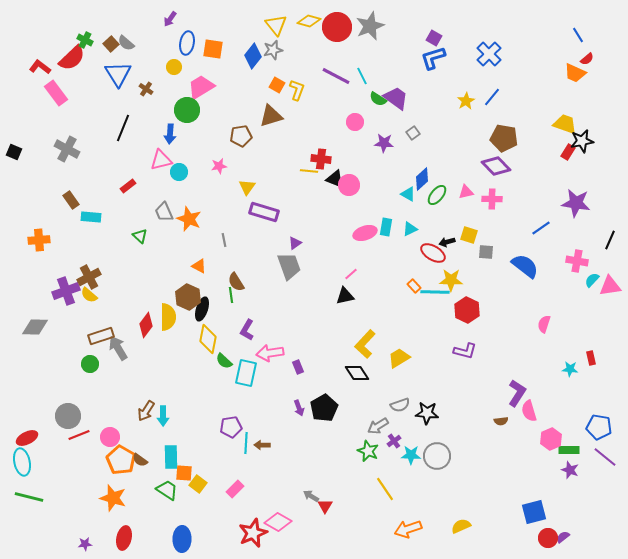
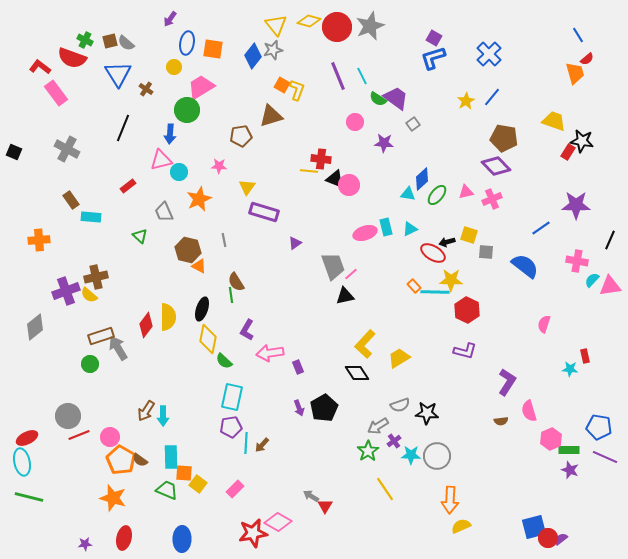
brown square at (111, 44): moved 1 px left, 3 px up; rotated 28 degrees clockwise
red semicircle at (72, 58): rotated 64 degrees clockwise
orange trapezoid at (575, 73): rotated 130 degrees counterclockwise
purple line at (336, 76): moved 2 px right; rotated 40 degrees clockwise
orange square at (277, 85): moved 5 px right
yellow trapezoid at (565, 124): moved 11 px left, 3 px up
gray square at (413, 133): moved 9 px up
black star at (582, 141): rotated 20 degrees clockwise
pink star at (219, 166): rotated 14 degrees clockwise
cyan triangle at (408, 194): rotated 21 degrees counterclockwise
pink cross at (492, 199): rotated 24 degrees counterclockwise
purple star at (576, 203): moved 2 px down; rotated 8 degrees counterclockwise
orange star at (189, 219): moved 10 px right, 20 px up; rotated 25 degrees clockwise
cyan rectangle at (386, 227): rotated 24 degrees counterclockwise
gray trapezoid at (289, 266): moved 44 px right
brown cross at (89, 277): moved 7 px right; rotated 15 degrees clockwise
brown hexagon at (188, 297): moved 47 px up; rotated 10 degrees counterclockwise
gray diamond at (35, 327): rotated 40 degrees counterclockwise
red rectangle at (591, 358): moved 6 px left, 2 px up
cyan rectangle at (246, 373): moved 14 px left, 24 px down
purple L-shape at (517, 393): moved 10 px left, 11 px up
brown arrow at (262, 445): rotated 49 degrees counterclockwise
green star at (368, 451): rotated 15 degrees clockwise
purple line at (605, 457): rotated 15 degrees counterclockwise
green trapezoid at (167, 490): rotated 10 degrees counterclockwise
blue square at (534, 512): moved 15 px down
orange arrow at (408, 529): moved 42 px right, 29 px up; rotated 68 degrees counterclockwise
red star at (253, 533): rotated 12 degrees clockwise
purple semicircle at (563, 537): moved 2 px left, 2 px down
